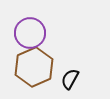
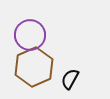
purple circle: moved 2 px down
